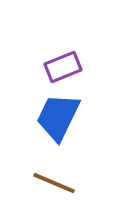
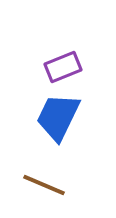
brown line: moved 10 px left, 2 px down
